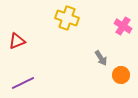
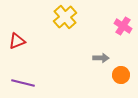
yellow cross: moved 2 px left, 1 px up; rotated 30 degrees clockwise
gray arrow: rotated 56 degrees counterclockwise
purple line: rotated 40 degrees clockwise
